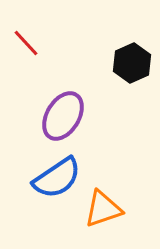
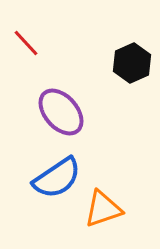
purple ellipse: moved 2 px left, 4 px up; rotated 72 degrees counterclockwise
